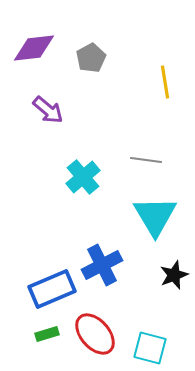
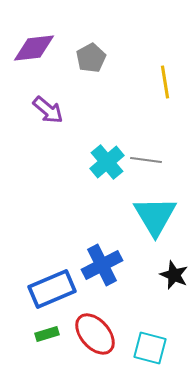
cyan cross: moved 24 px right, 15 px up
black star: rotated 28 degrees counterclockwise
